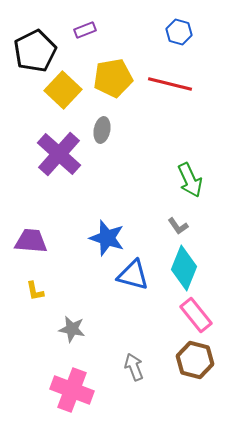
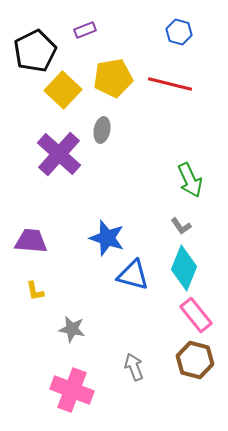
gray L-shape: moved 3 px right
